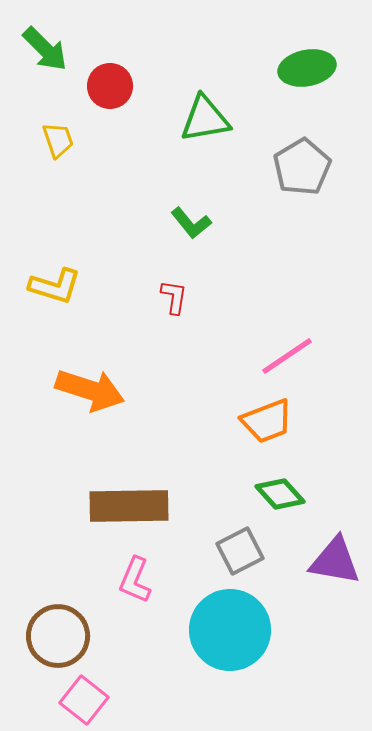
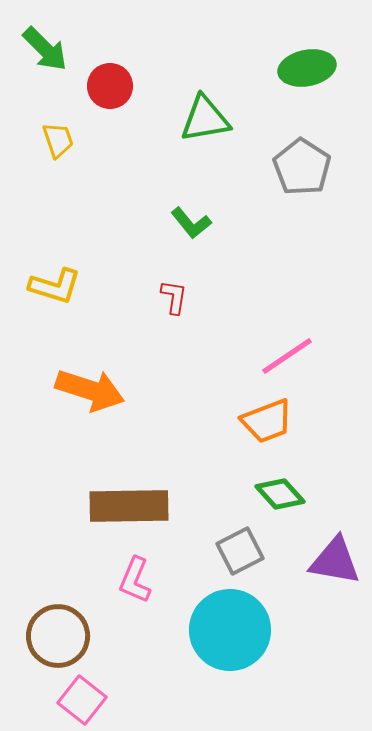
gray pentagon: rotated 8 degrees counterclockwise
pink square: moved 2 px left
